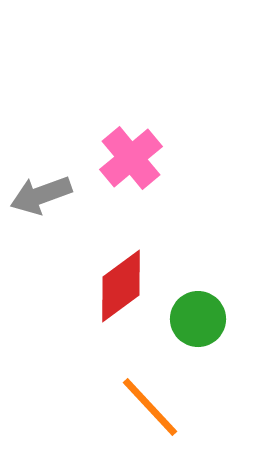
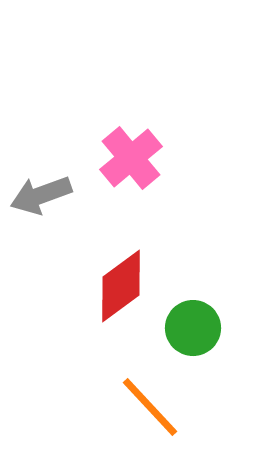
green circle: moved 5 px left, 9 px down
